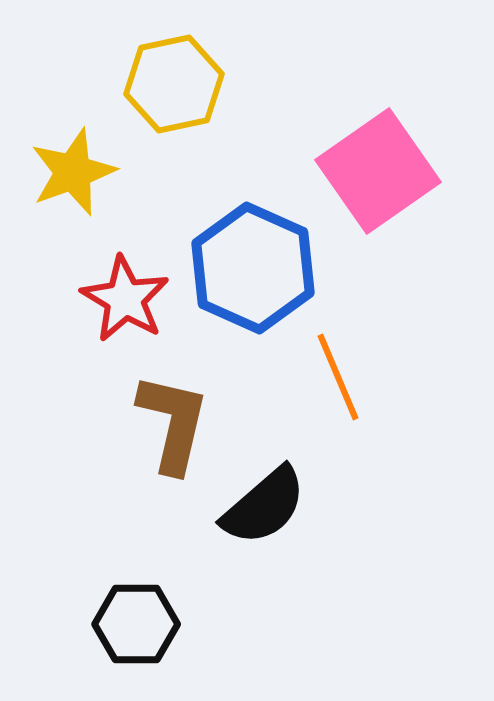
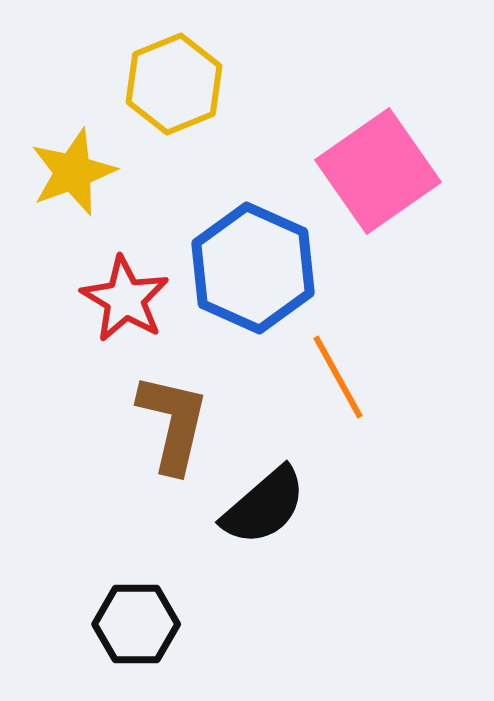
yellow hexagon: rotated 10 degrees counterclockwise
orange line: rotated 6 degrees counterclockwise
